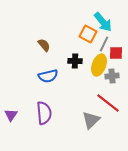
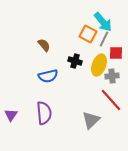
gray line: moved 5 px up
black cross: rotated 16 degrees clockwise
red line: moved 3 px right, 3 px up; rotated 10 degrees clockwise
